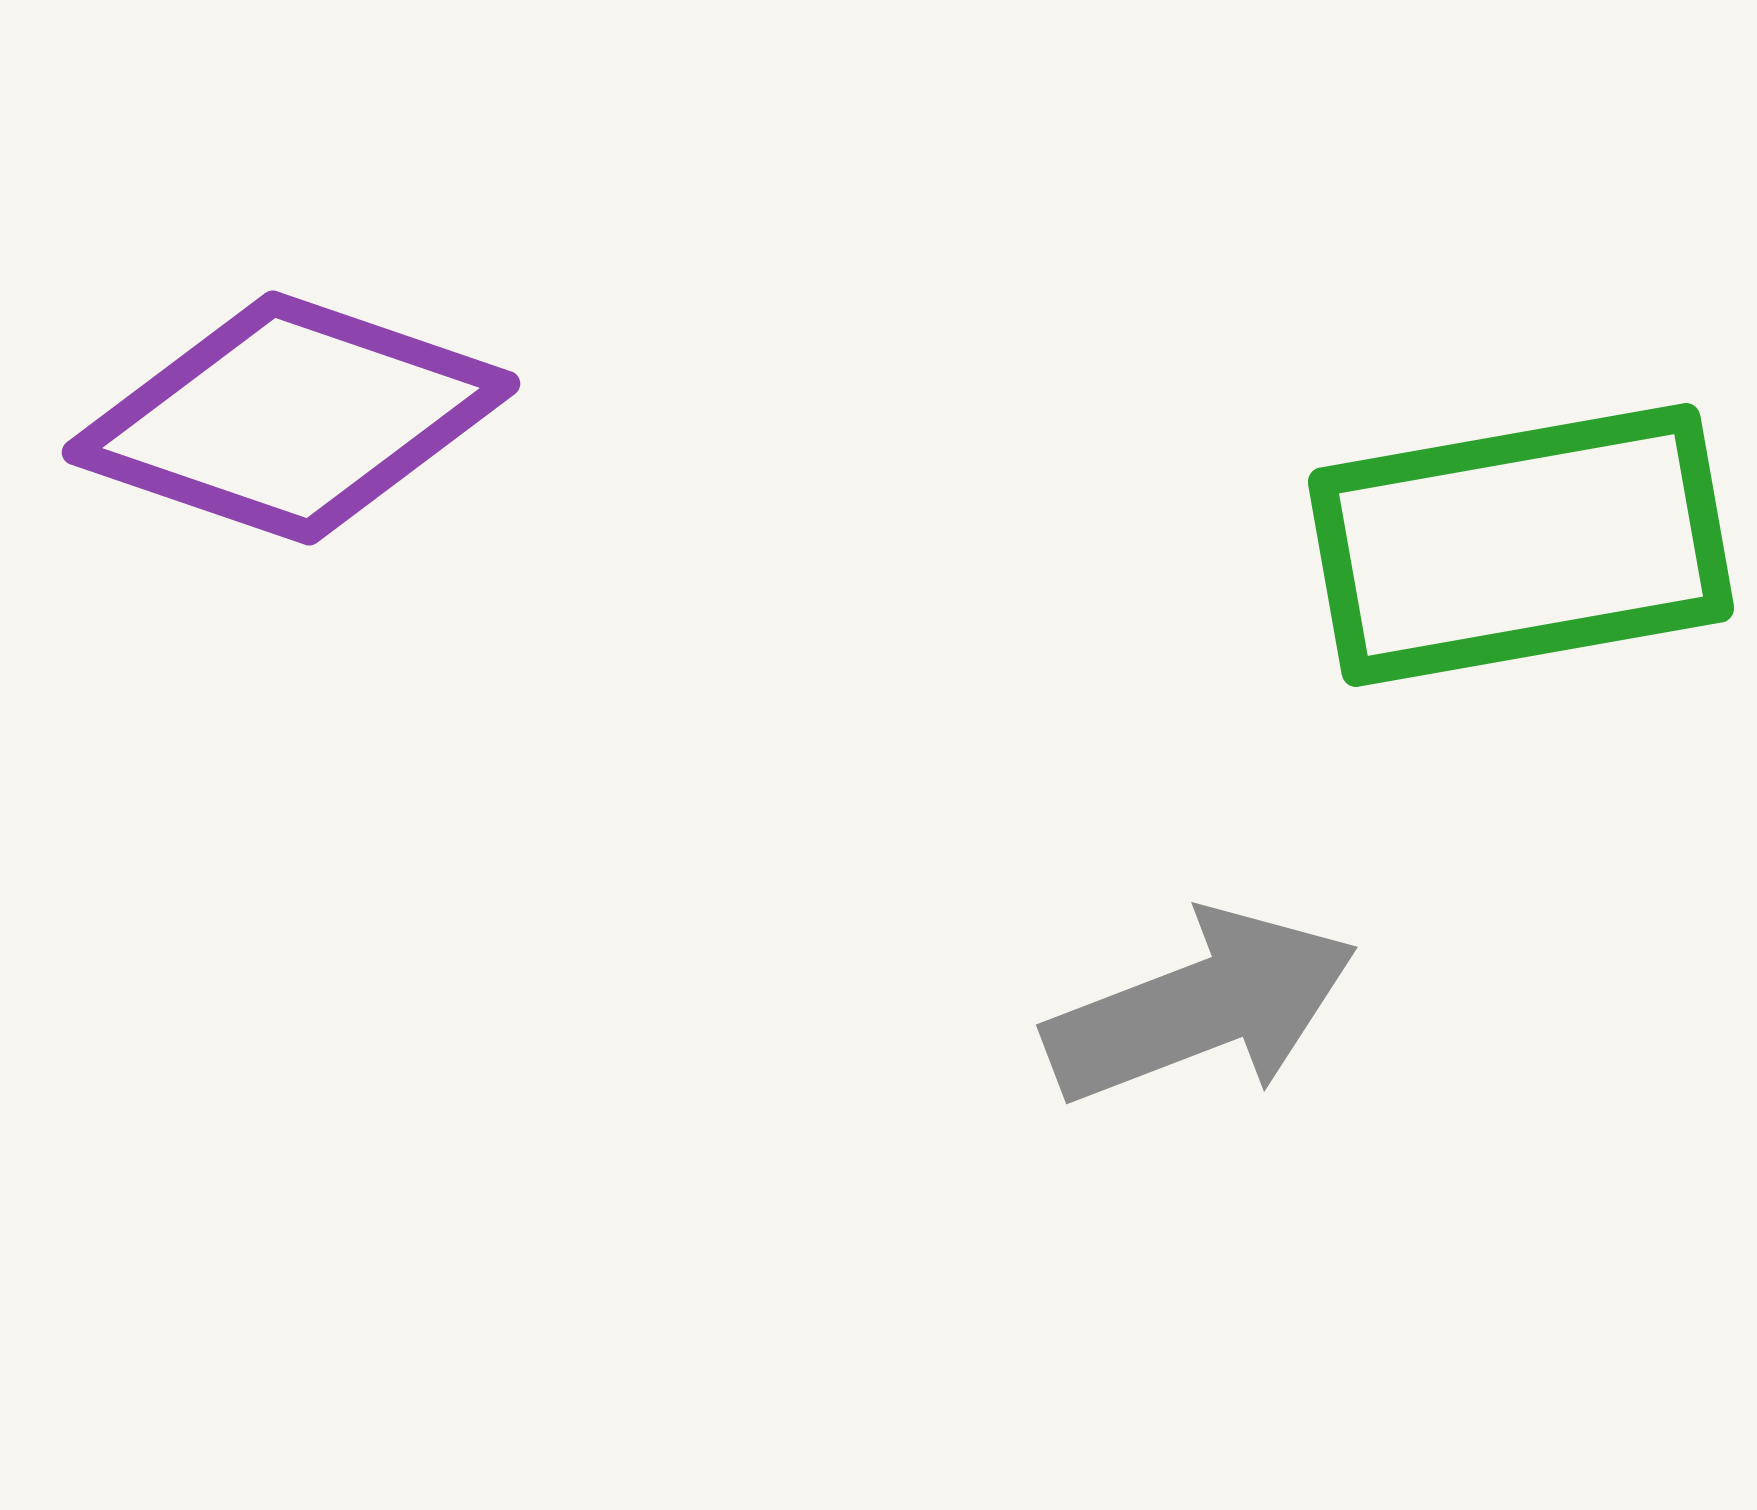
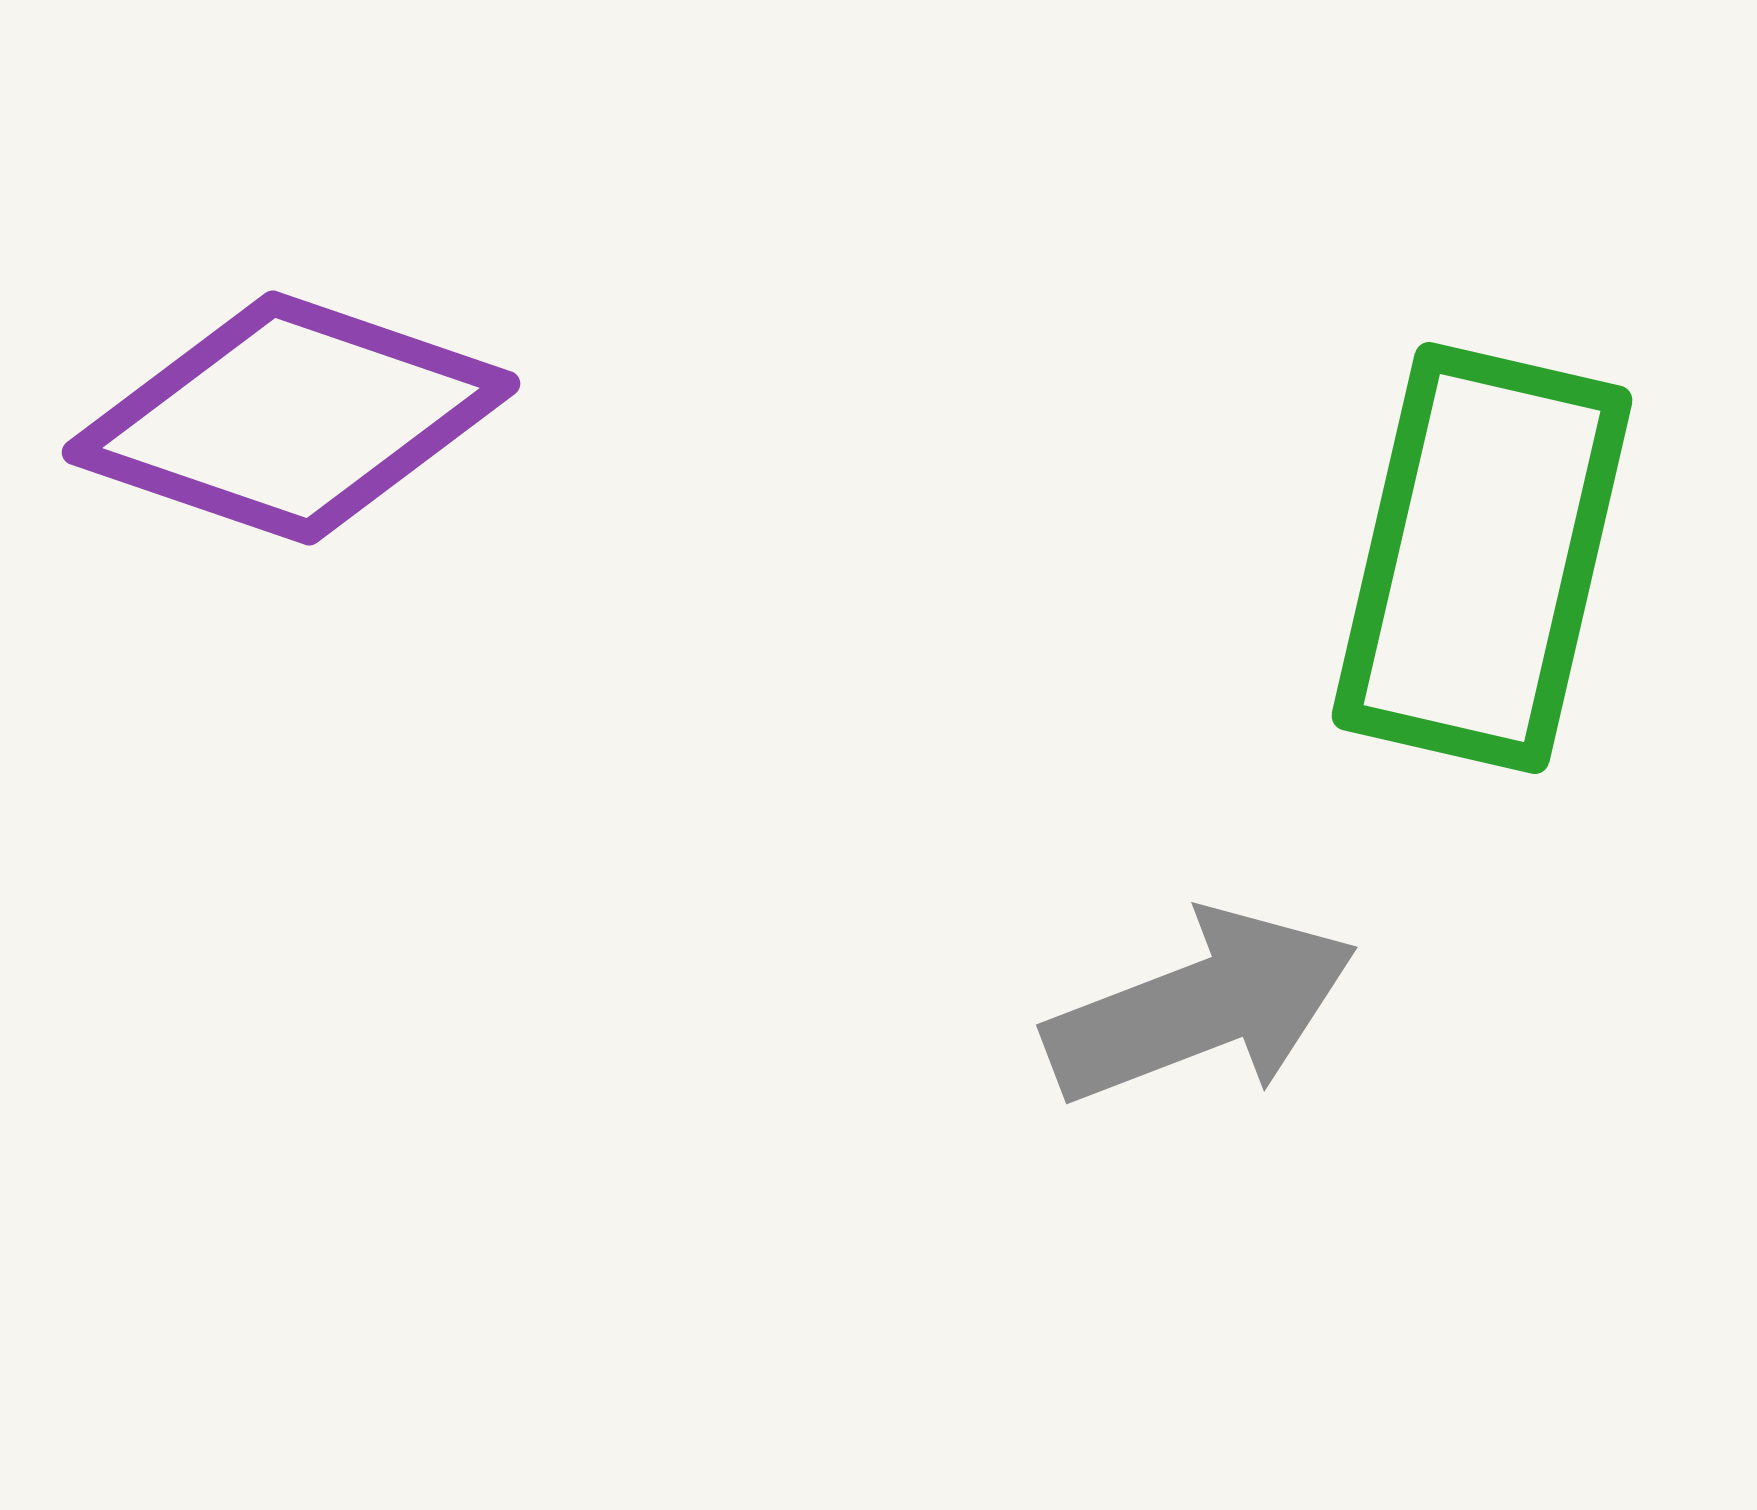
green rectangle: moved 39 px left, 13 px down; rotated 67 degrees counterclockwise
